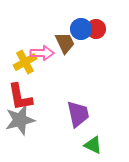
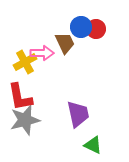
blue circle: moved 2 px up
gray star: moved 5 px right
